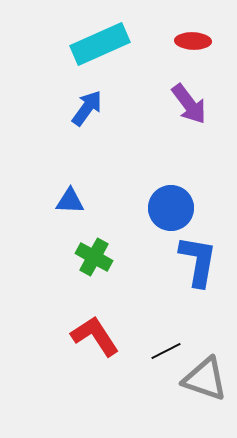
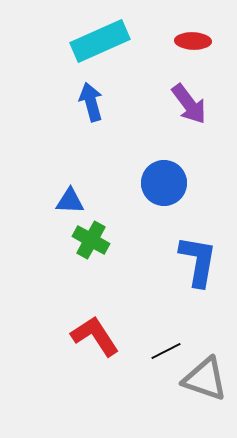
cyan rectangle: moved 3 px up
blue arrow: moved 4 px right, 6 px up; rotated 51 degrees counterclockwise
blue circle: moved 7 px left, 25 px up
green cross: moved 3 px left, 17 px up
